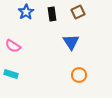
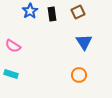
blue star: moved 4 px right, 1 px up
blue triangle: moved 13 px right
